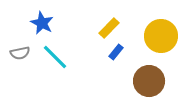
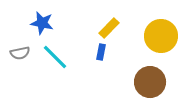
blue star: rotated 15 degrees counterclockwise
blue rectangle: moved 15 px left; rotated 28 degrees counterclockwise
brown circle: moved 1 px right, 1 px down
